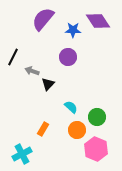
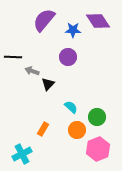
purple semicircle: moved 1 px right, 1 px down
black line: rotated 66 degrees clockwise
pink hexagon: moved 2 px right; rotated 15 degrees clockwise
